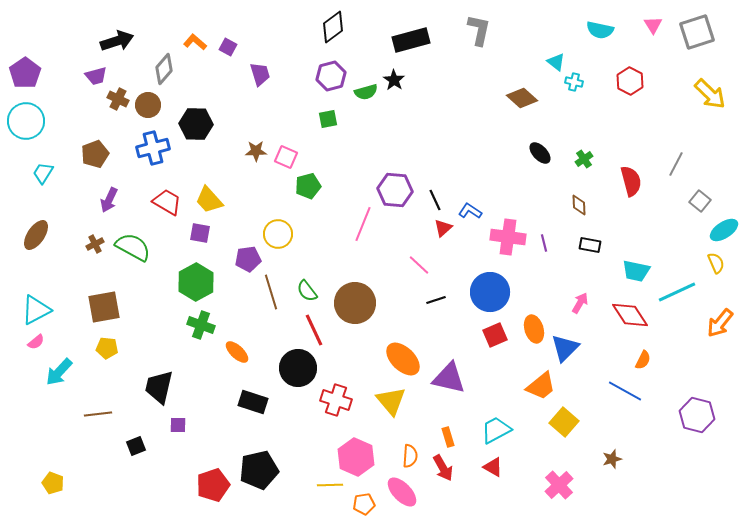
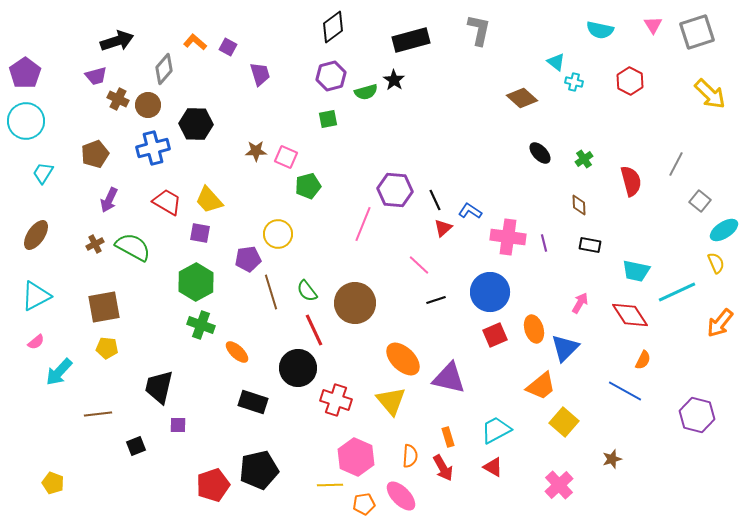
cyan triangle at (36, 310): moved 14 px up
pink ellipse at (402, 492): moved 1 px left, 4 px down
